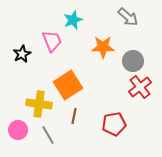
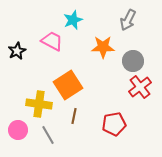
gray arrow: moved 3 px down; rotated 75 degrees clockwise
pink trapezoid: rotated 40 degrees counterclockwise
black star: moved 5 px left, 3 px up
